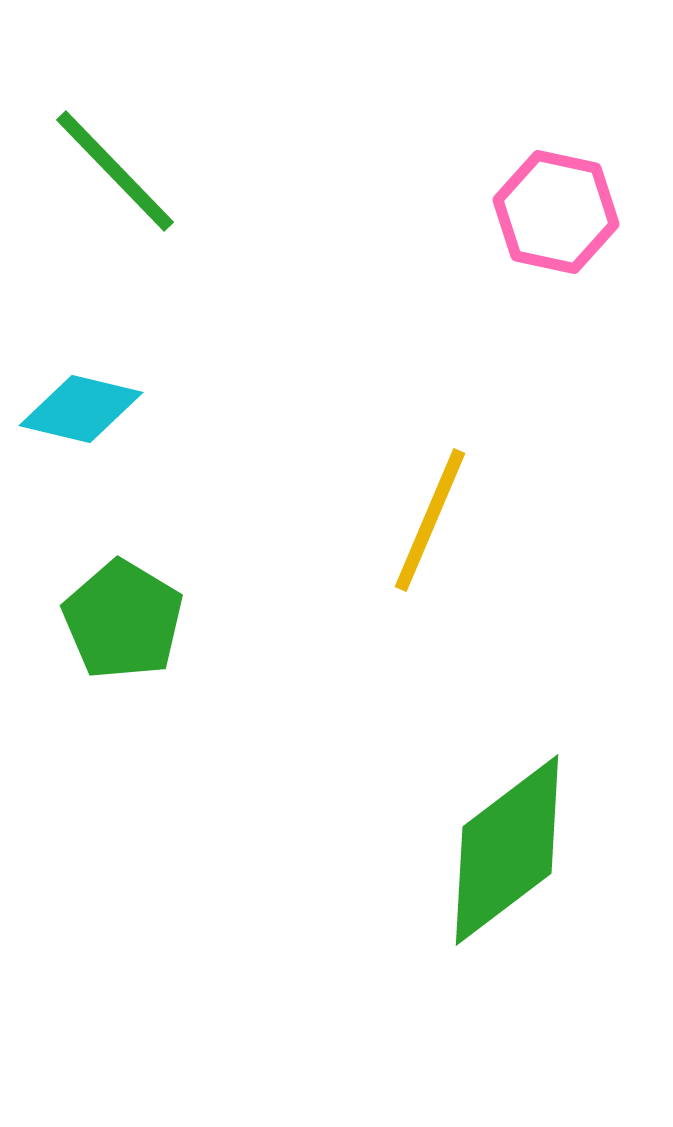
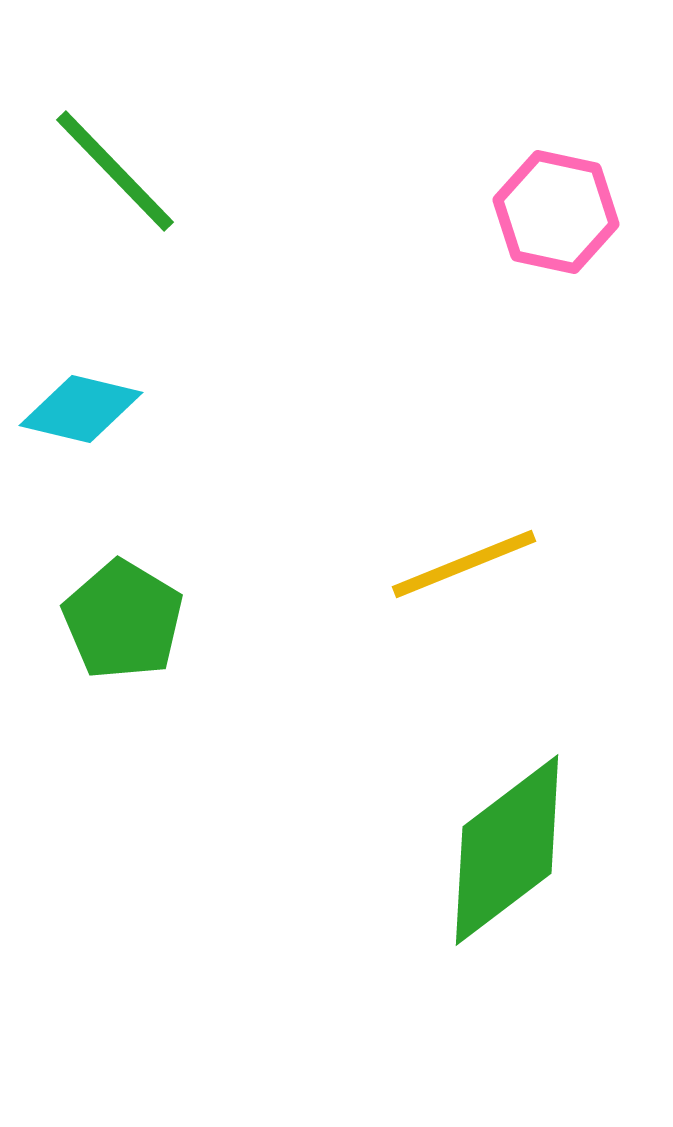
yellow line: moved 34 px right, 44 px down; rotated 45 degrees clockwise
